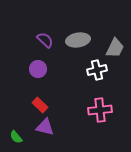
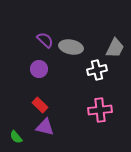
gray ellipse: moved 7 px left, 7 px down; rotated 20 degrees clockwise
purple circle: moved 1 px right
